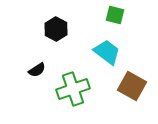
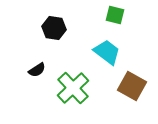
black hexagon: moved 2 px left, 1 px up; rotated 20 degrees counterclockwise
green cross: moved 1 px up; rotated 24 degrees counterclockwise
